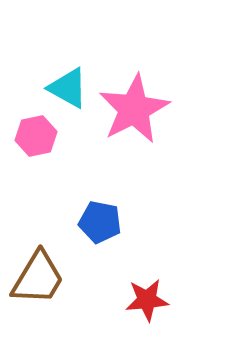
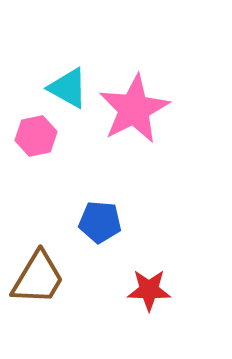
blue pentagon: rotated 6 degrees counterclockwise
red star: moved 2 px right, 10 px up; rotated 6 degrees clockwise
